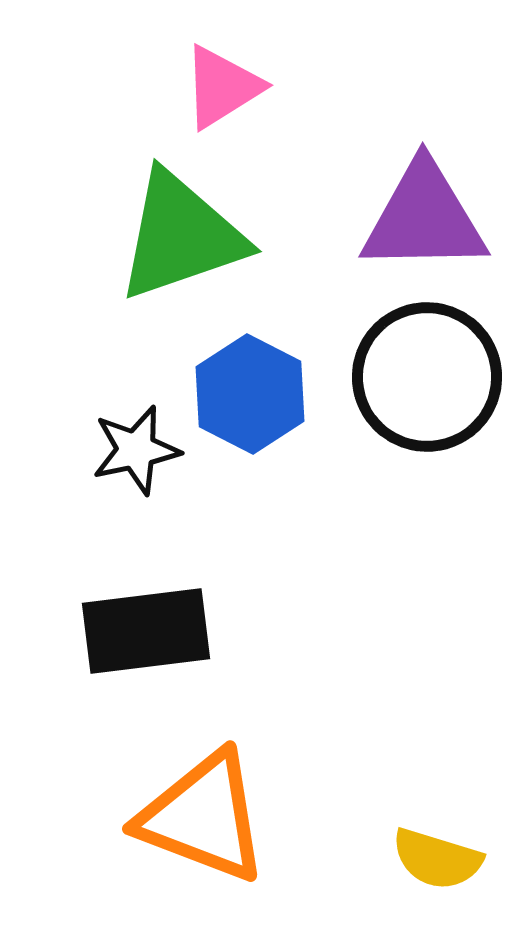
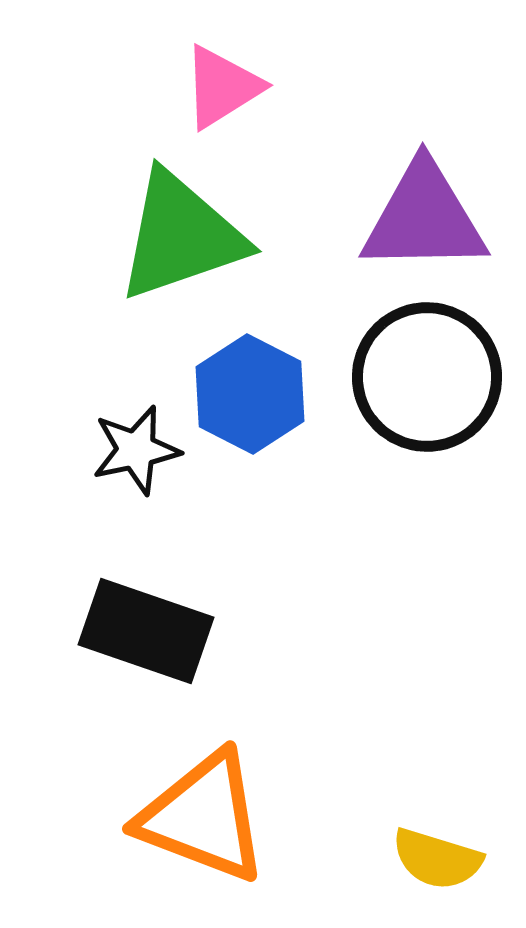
black rectangle: rotated 26 degrees clockwise
